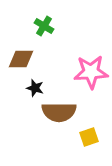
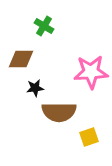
black star: rotated 24 degrees counterclockwise
